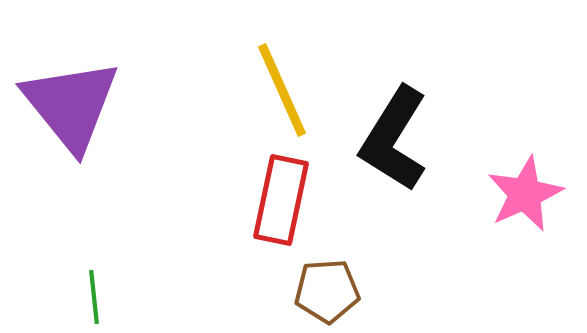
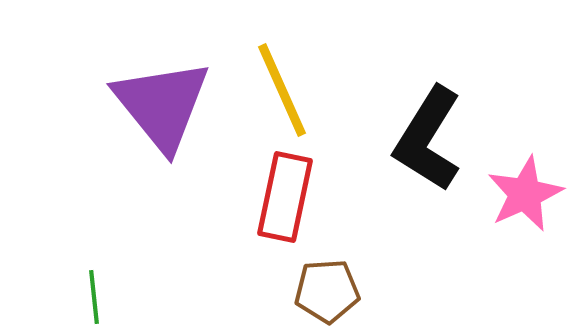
purple triangle: moved 91 px right
black L-shape: moved 34 px right
red rectangle: moved 4 px right, 3 px up
